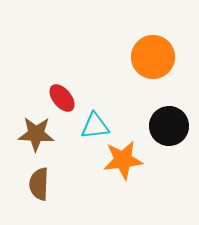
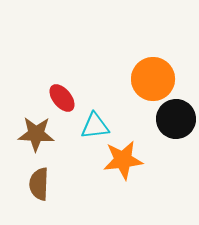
orange circle: moved 22 px down
black circle: moved 7 px right, 7 px up
